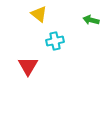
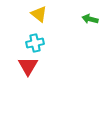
green arrow: moved 1 px left, 1 px up
cyan cross: moved 20 px left, 2 px down
